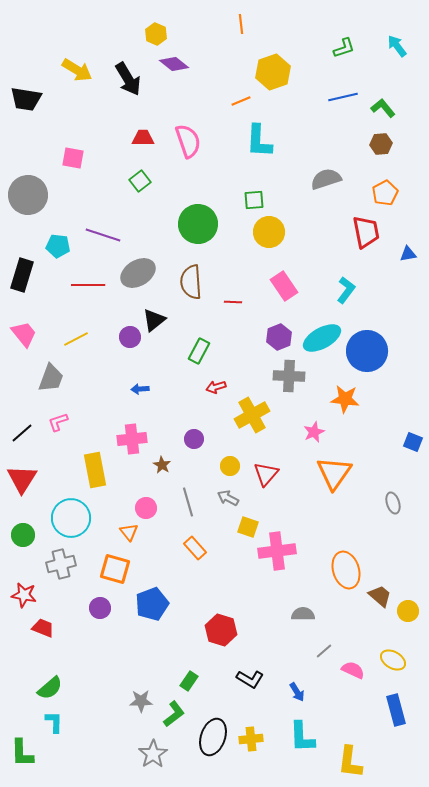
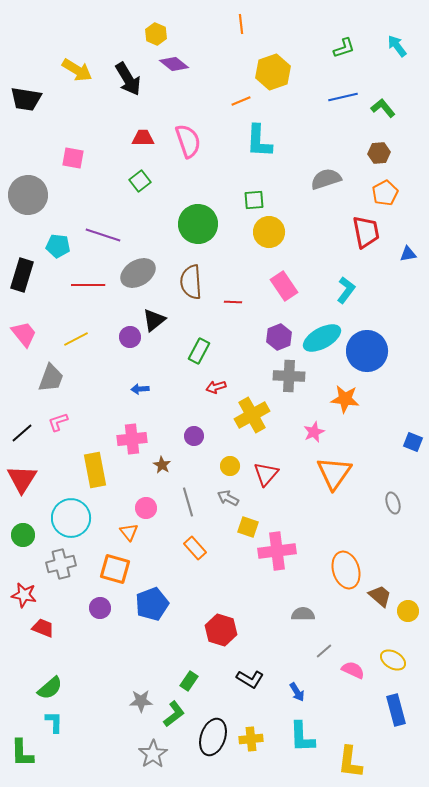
brown hexagon at (381, 144): moved 2 px left, 9 px down
purple circle at (194, 439): moved 3 px up
